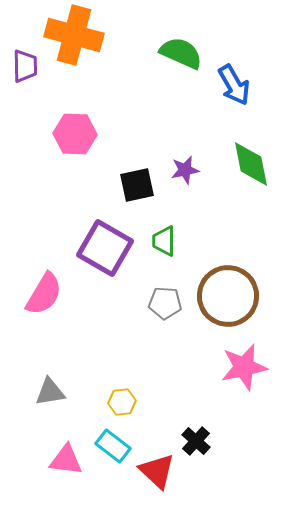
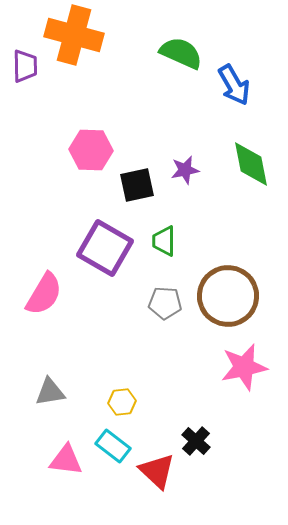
pink hexagon: moved 16 px right, 16 px down
